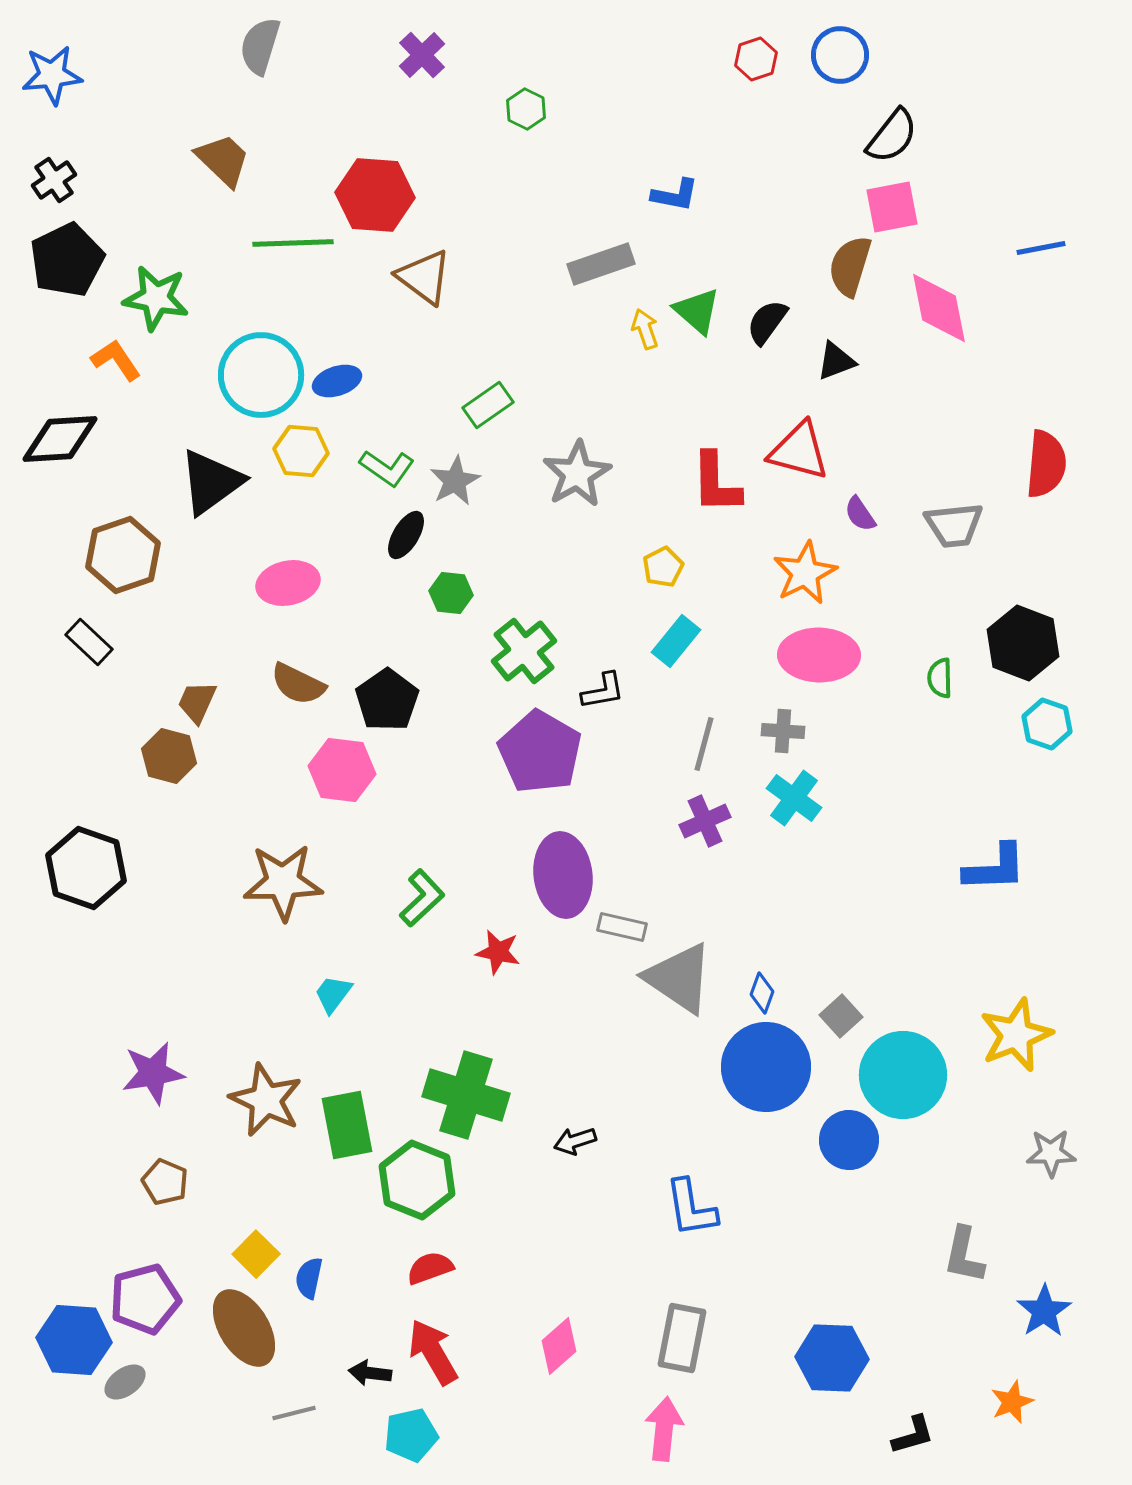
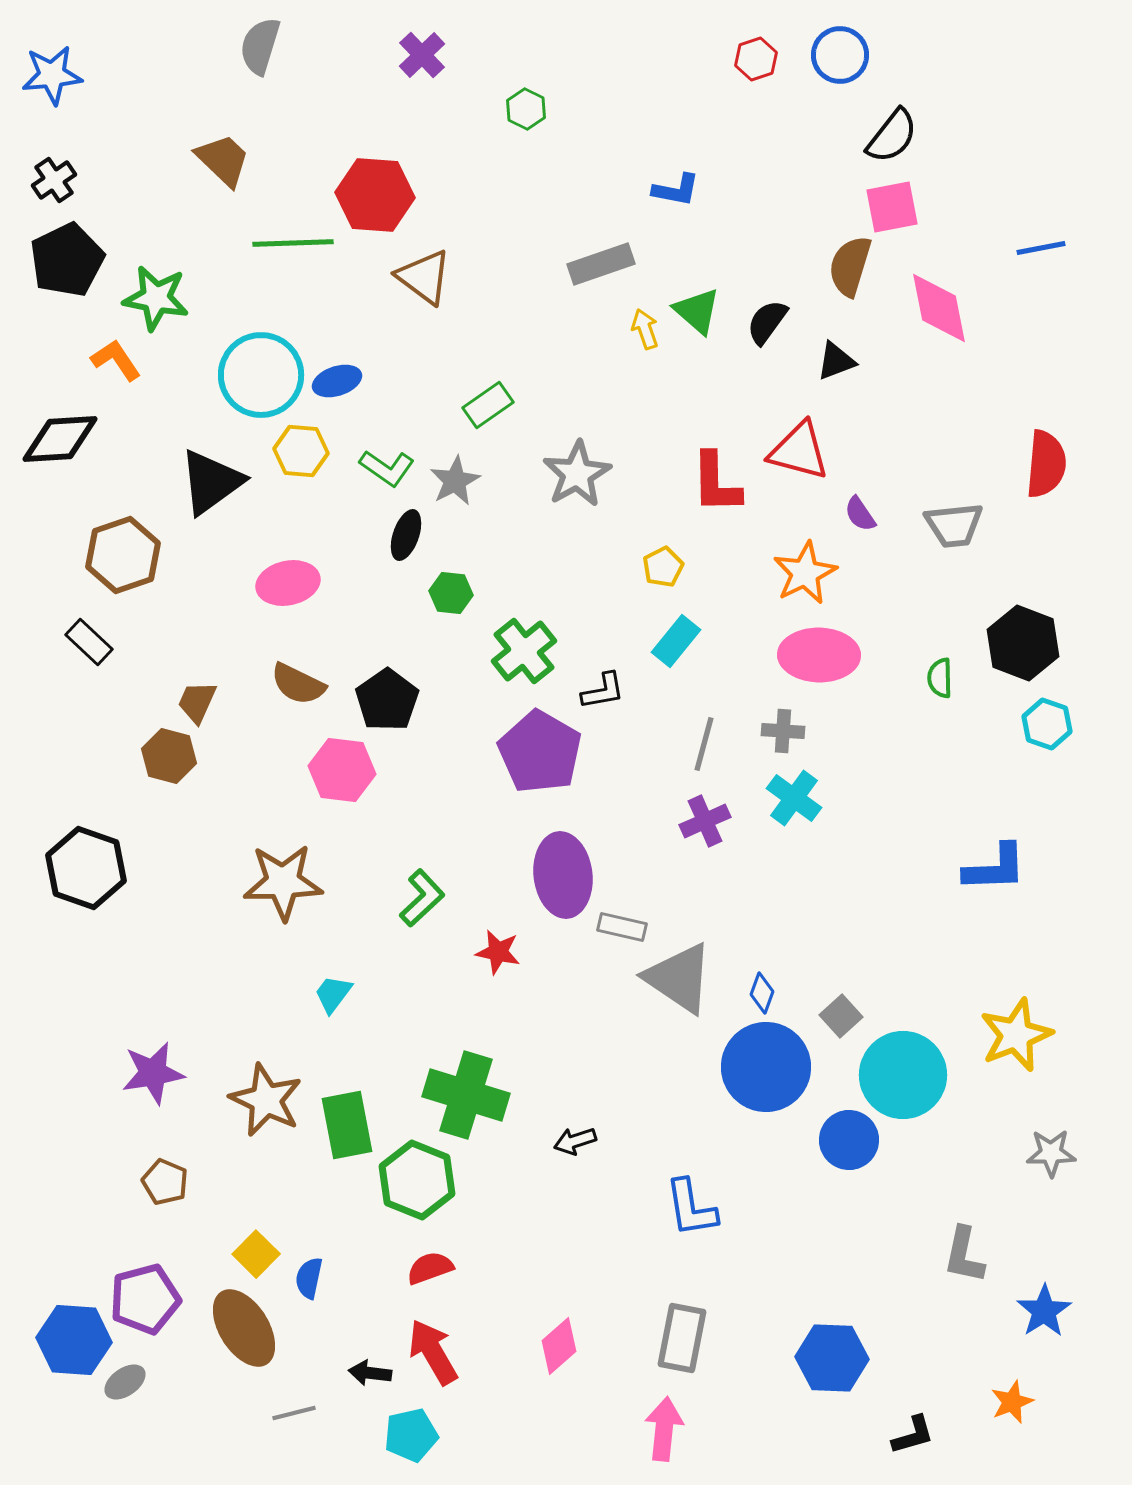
blue L-shape at (675, 195): moved 1 px right, 5 px up
black ellipse at (406, 535): rotated 12 degrees counterclockwise
